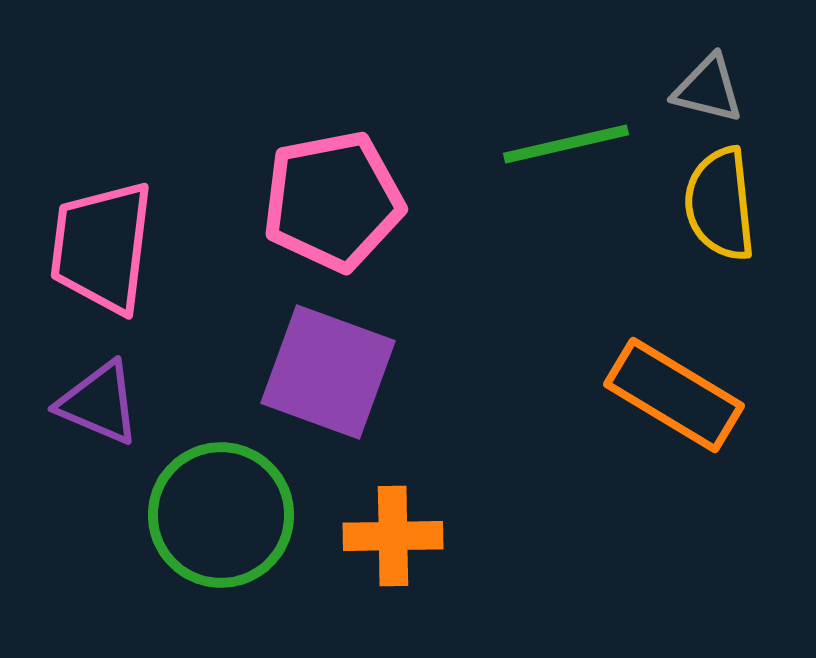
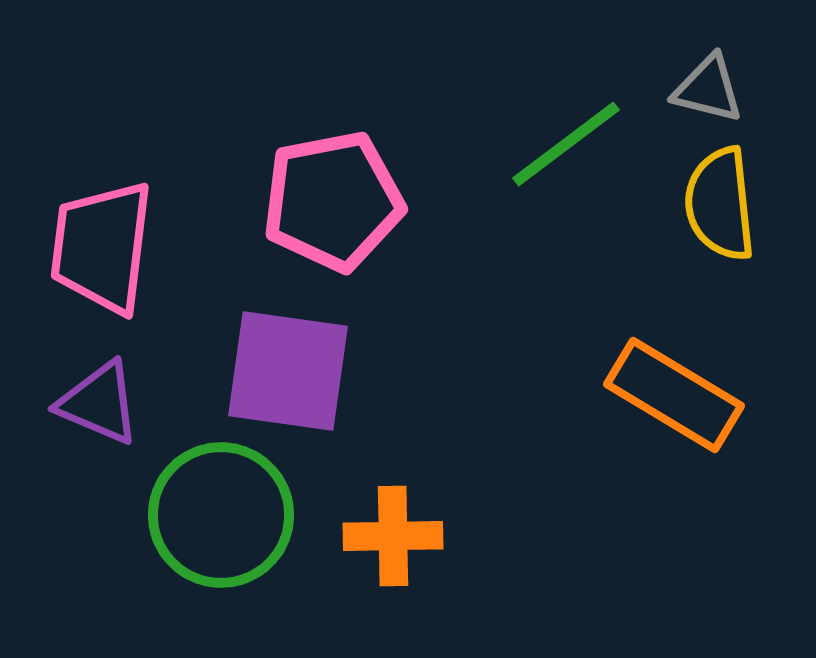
green line: rotated 24 degrees counterclockwise
purple square: moved 40 px left, 1 px up; rotated 12 degrees counterclockwise
